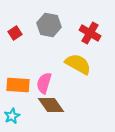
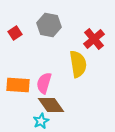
red cross: moved 4 px right, 6 px down; rotated 20 degrees clockwise
yellow semicircle: rotated 52 degrees clockwise
cyan star: moved 29 px right, 5 px down
